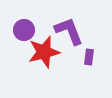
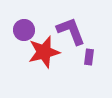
purple L-shape: moved 2 px right
